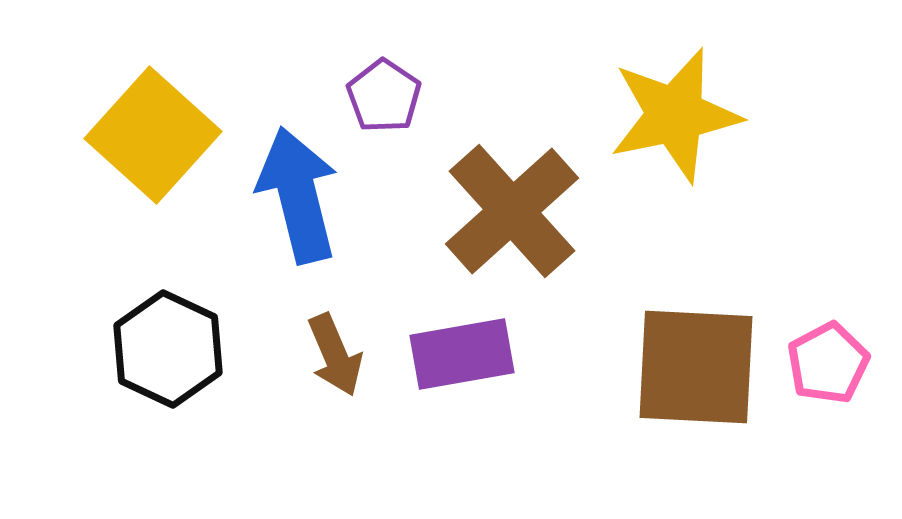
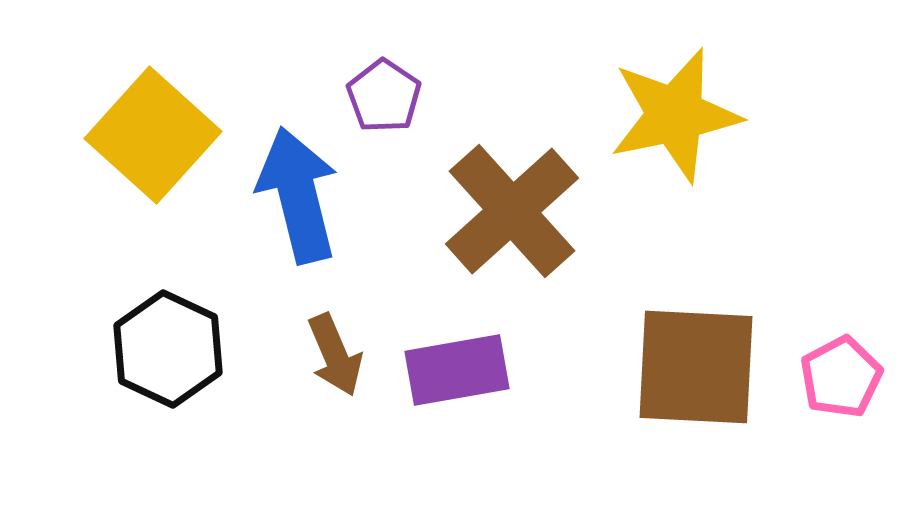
purple rectangle: moved 5 px left, 16 px down
pink pentagon: moved 13 px right, 14 px down
